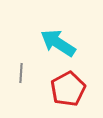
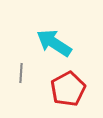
cyan arrow: moved 4 px left
